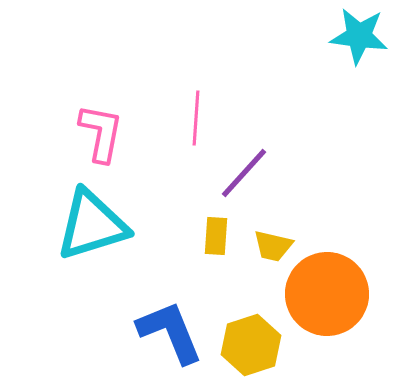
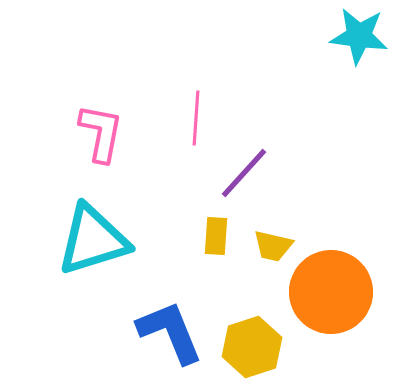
cyan triangle: moved 1 px right, 15 px down
orange circle: moved 4 px right, 2 px up
yellow hexagon: moved 1 px right, 2 px down
